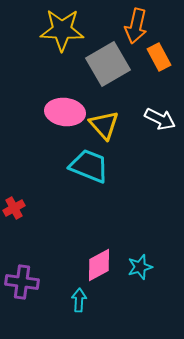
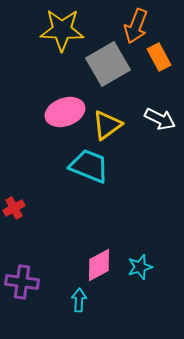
orange arrow: rotated 8 degrees clockwise
pink ellipse: rotated 27 degrees counterclockwise
yellow triangle: moved 3 px right; rotated 36 degrees clockwise
